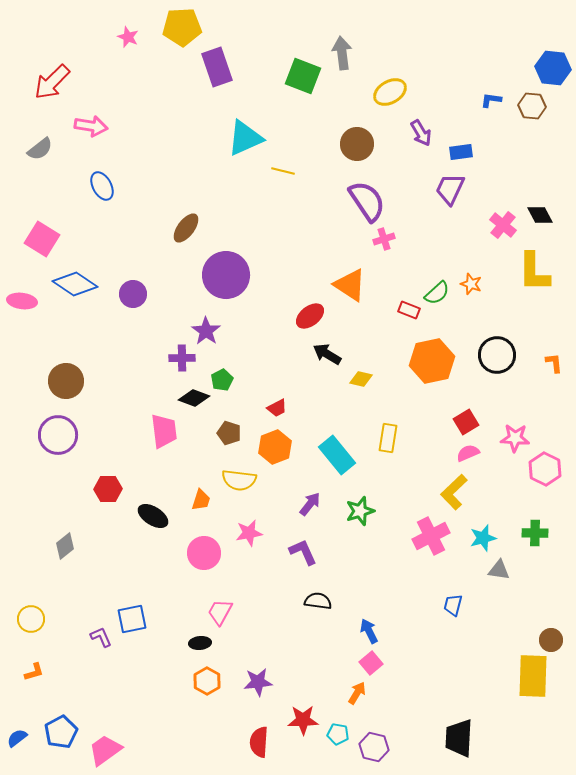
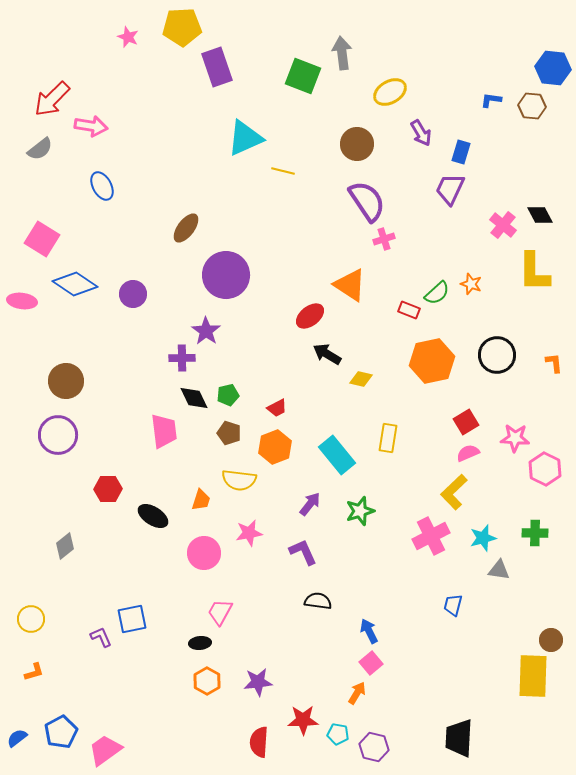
red arrow at (52, 82): moved 17 px down
blue rectangle at (461, 152): rotated 65 degrees counterclockwise
green pentagon at (222, 380): moved 6 px right, 15 px down; rotated 15 degrees clockwise
black diamond at (194, 398): rotated 44 degrees clockwise
